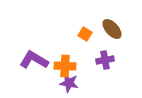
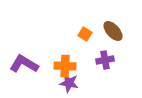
brown ellipse: moved 1 px right, 2 px down
purple L-shape: moved 10 px left, 4 px down
